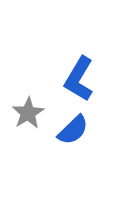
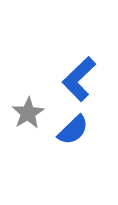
blue L-shape: rotated 15 degrees clockwise
